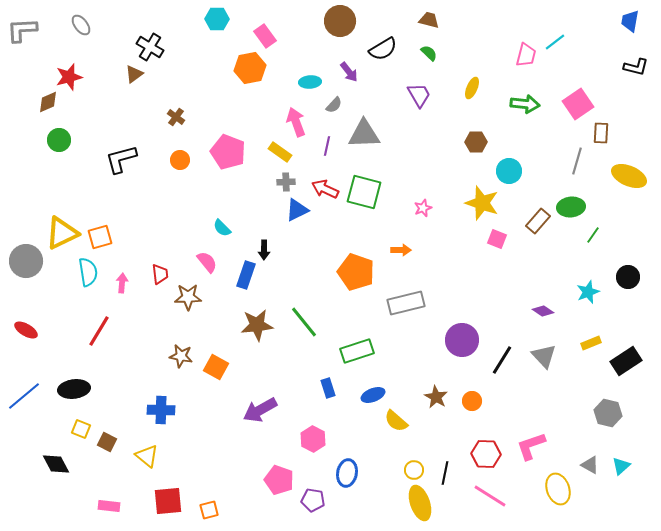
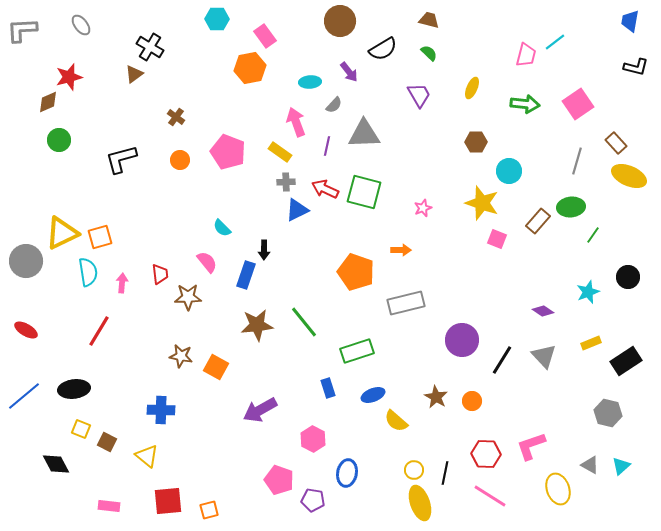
brown rectangle at (601, 133): moved 15 px right, 10 px down; rotated 45 degrees counterclockwise
